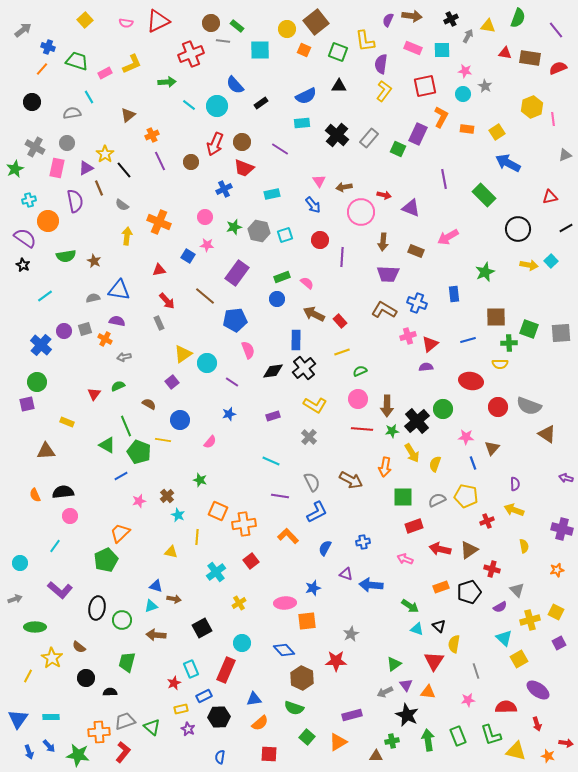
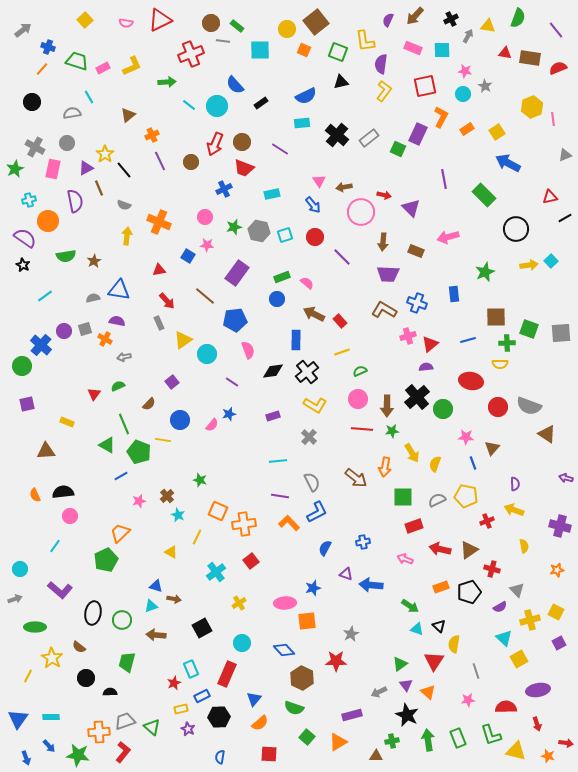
brown arrow at (412, 16): moved 3 px right; rotated 126 degrees clockwise
red triangle at (158, 21): moved 2 px right, 1 px up
yellow L-shape at (132, 64): moved 2 px down
pink rectangle at (105, 73): moved 2 px left, 5 px up
black triangle at (339, 86): moved 2 px right, 4 px up; rotated 14 degrees counterclockwise
orange rectangle at (467, 129): rotated 40 degrees counterclockwise
gray rectangle at (369, 138): rotated 12 degrees clockwise
pink rectangle at (57, 168): moved 4 px left, 1 px down
gray semicircle at (122, 205): moved 2 px right; rotated 16 degrees counterclockwise
purple triangle at (411, 208): rotated 24 degrees clockwise
black line at (566, 228): moved 1 px left, 10 px up
black circle at (518, 229): moved 2 px left
pink arrow at (448, 237): rotated 15 degrees clockwise
red circle at (320, 240): moved 5 px left, 3 px up
purple line at (342, 257): rotated 48 degrees counterclockwise
brown star at (94, 261): rotated 16 degrees clockwise
yellow arrow at (529, 265): rotated 18 degrees counterclockwise
green cross at (509, 343): moved 2 px left
yellow triangle at (183, 354): moved 14 px up
cyan circle at (207, 363): moved 9 px up
black cross at (304, 368): moved 3 px right, 4 px down
green circle at (37, 382): moved 15 px left, 16 px up
brown semicircle at (149, 404): rotated 104 degrees clockwise
black cross at (417, 421): moved 24 px up
green line at (126, 426): moved 2 px left, 2 px up
pink semicircle at (210, 442): moved 2 px right, 17 px up
cyan line at (271, 461): moved 7 px right; rotated 30 degrees counterclockwise
brown arrow at (351, 480): moved 5 px right, 2 px up; rotated 10 degrees clockwise
purple cross at (562, 529): moved 2 px left, 3 px up
orange L-shape at (288, 536): moved 1 px right, 13 px up
yellow line at (197, 537): rotated 21 degrees clockwise
yellow triangle at (171, 552): rotated 16 degrees clockwise
cyan circle at (20, 563): moved 6 px down
black ellipse at (97, 608): moved 4 px left, 5 px down
green triangle at (394, 664): moved 6 px right
red rectangle at (226, 670): moved 1 px right, 4 px down
purple ellipse at (538, 690): rotated 45 degrees counterclockwise
gray arrow at (385, 692): moved 6 px left
orange triangle at (428, 692): rotated 35 degrees clockwise
blue rectangle at (204, 696): moved 2 px left
blue triangle at (254, 699): rotated 42 degrees counterclockwise
green rectangle at (458, 736): moved 2 px down
blue arrow at (29, 752): moved 3 px left, 6 px down
